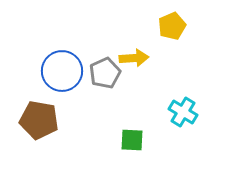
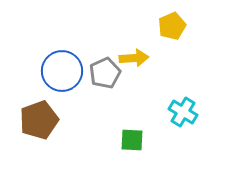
brown pentagon: rotated 30 degrees counterclockwise
